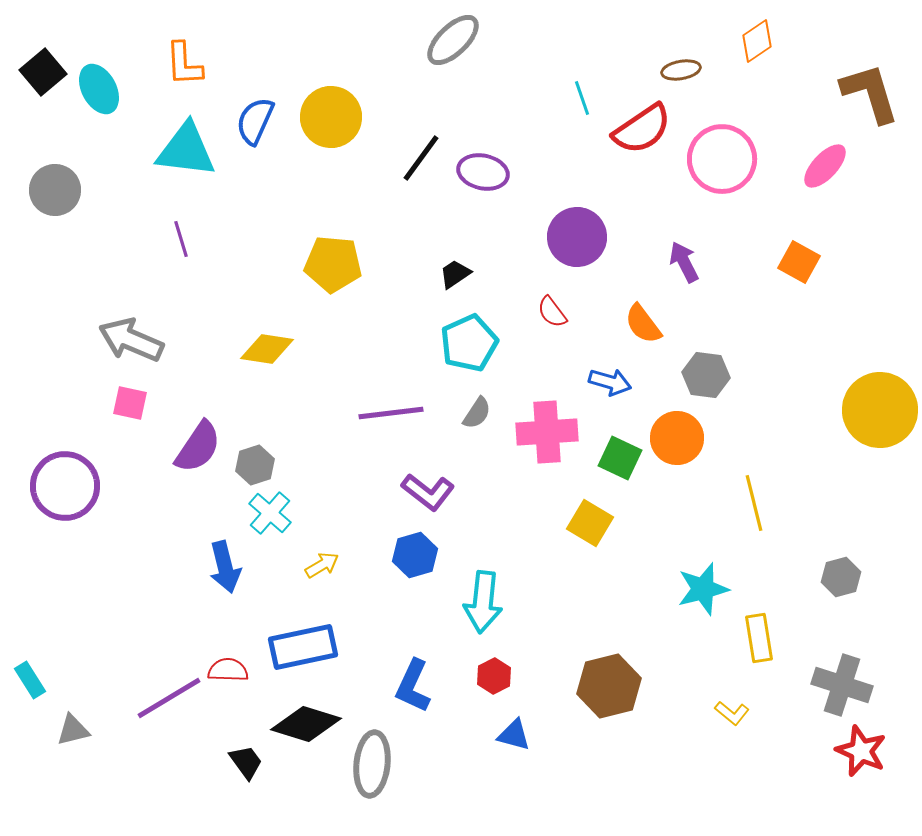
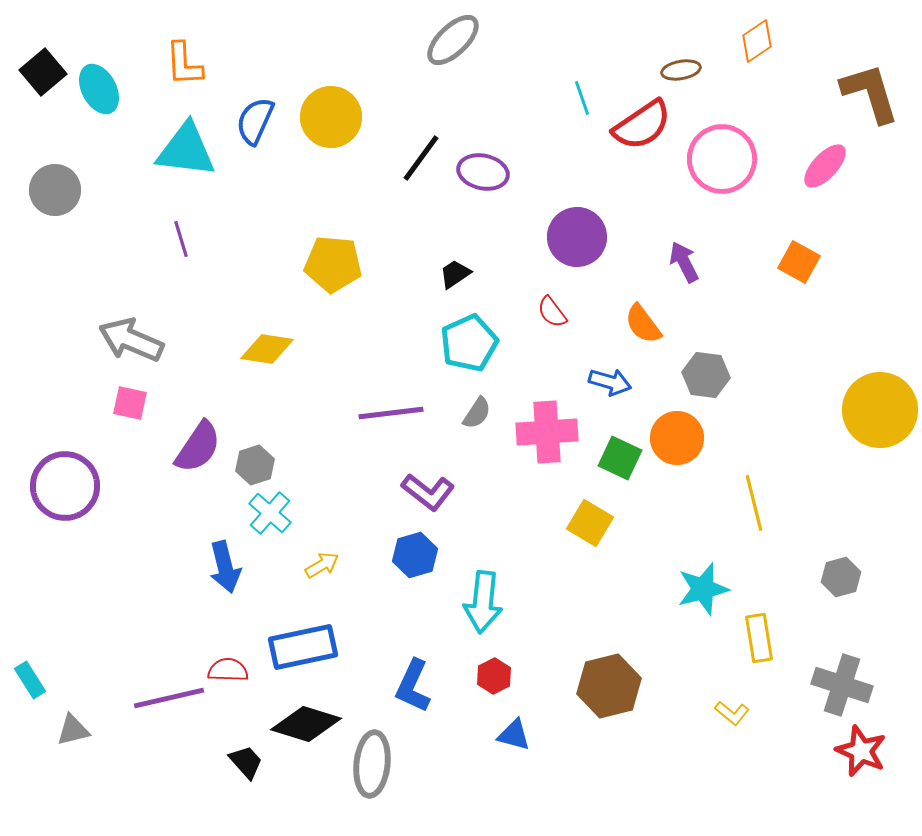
red semicircle at (642, 129): moved 4 px up
purple line at (169, 698): rotated 18 degrees clockwise
black trapezoid at (246, 762): rotated 6 degrees counterclockwise
